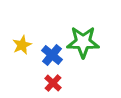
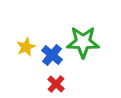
yellow star: moved 4 px right, 2 px down
red cross: moved 3 px right, 1 px down
